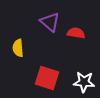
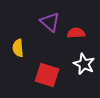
red semicircle: rotated 12 degrees counterclockwise
red square: moved 3 px up
white star: moved 18 px up; rotated 20 degrees clockwise
